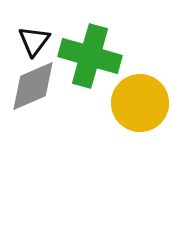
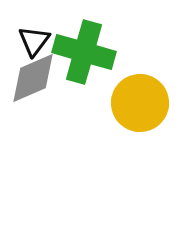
green cross: moved 6 px left, 4 px up
gray diamond: moved 8 px up
